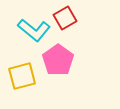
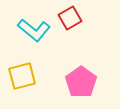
red square: moved 5 px right
pink pentagon: moved 23 px right, 22 px down
